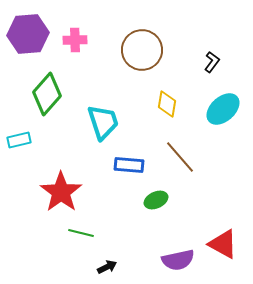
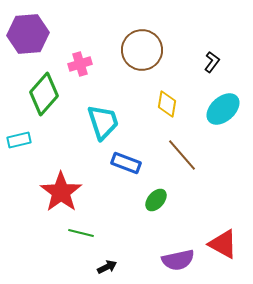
pink cross: moved 5 px right, 24 px down; rotated 15 degrees counterclockwise
green diamond: moved 3 px left
brown line: moved 2 px right, 2 px up
blue rectangle: moved 3 px left, 2 px up; rotated 16 degrees clockwise
green ellipse: rotated 25 degrees counterclockwise
